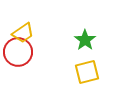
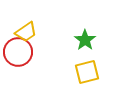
yellow trapezoid: moved 3 px right, 1 px up
